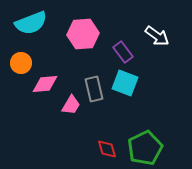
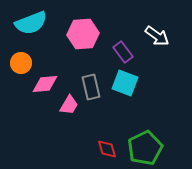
gray rectangle: moved 3 px left, 2 px up
pink trapezoid: moved 2 px left
